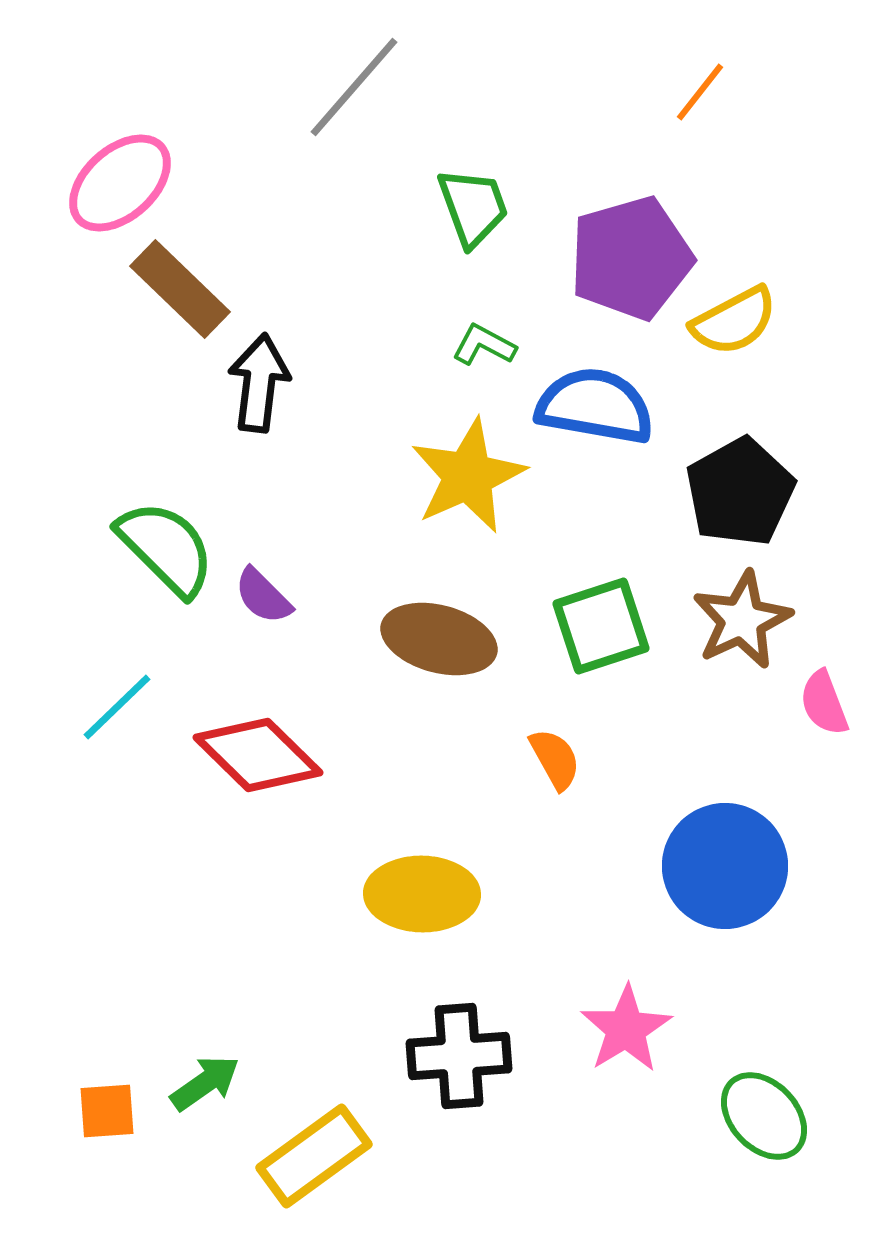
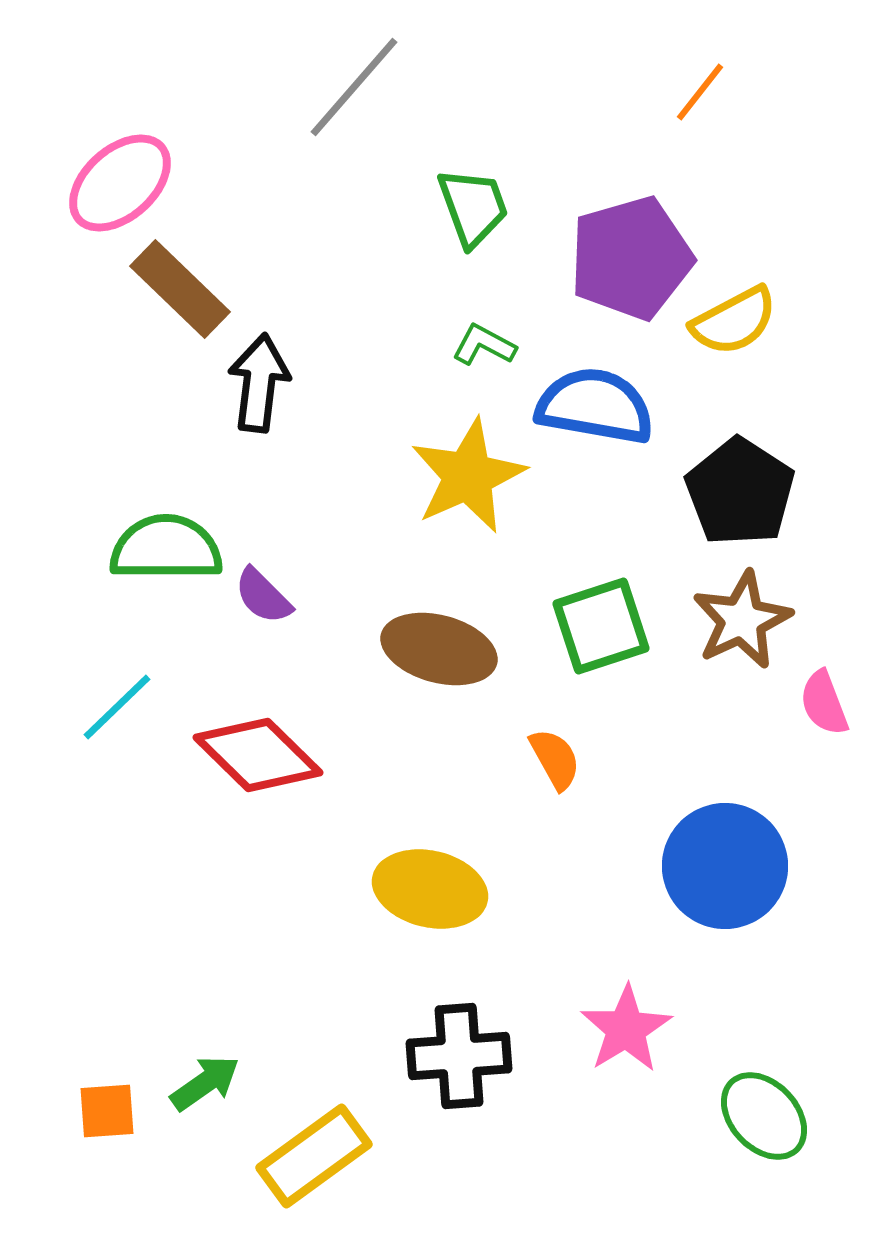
black pentagon: rotated 10 degrees counterclockwise
green semicircle: rotated 45 degrees counterclockwise
brown ellipse: moved 10 px down
yellow ellipse: moved 8 px right, 5 px up; rotated 12 degrees clockwise
